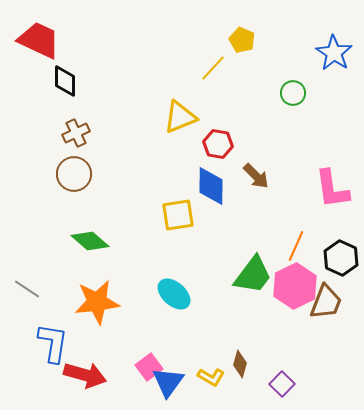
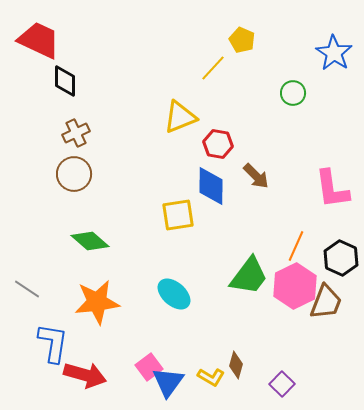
green trapezoid: moved 4 px left, 1 px down
brown diamond: moved 4 px left, 1 px down
